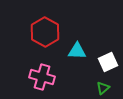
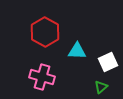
green triangle: moved 2 px left, 1 px up
